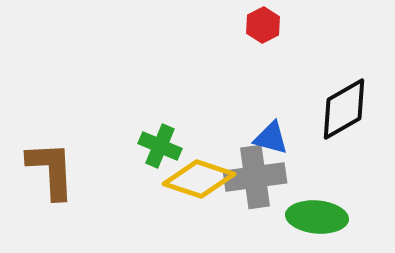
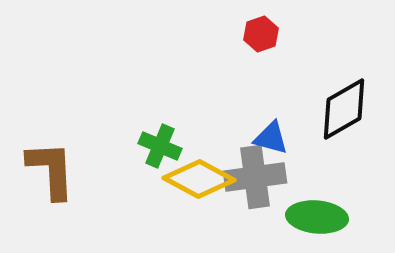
red hexagon: moved 2 px left, 9 px down; rotated 8 degrees clockwise
yellow diamond: rotated 10 degrees clockwise
